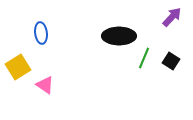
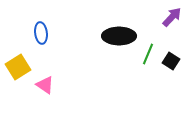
green line: moved 4 px right, 4 px up
